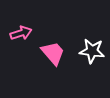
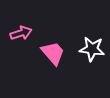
white star: moved 2 px up
